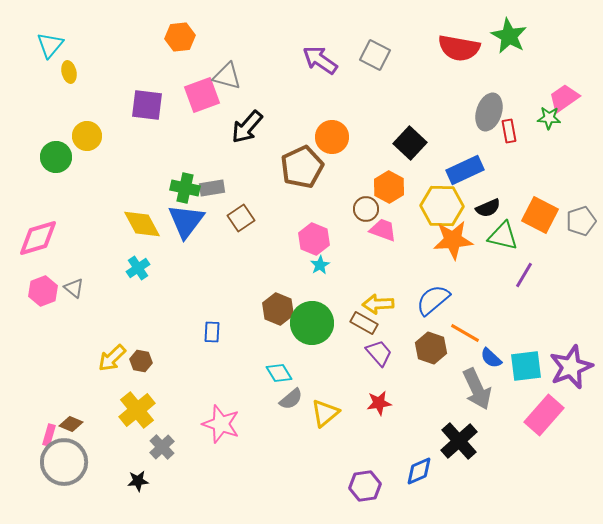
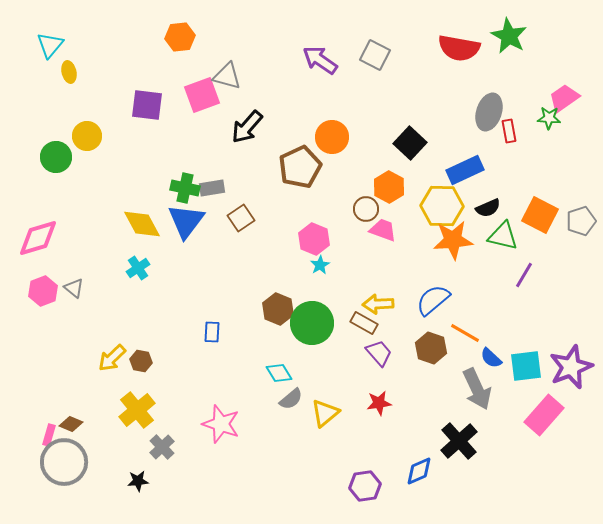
brown pentagon at (302, 167): moved 2 px left
